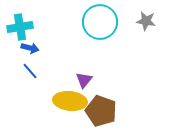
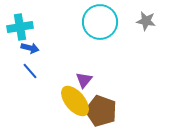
yellow ellipse: moved 5 px right; rotated 44 degrees clockwise
